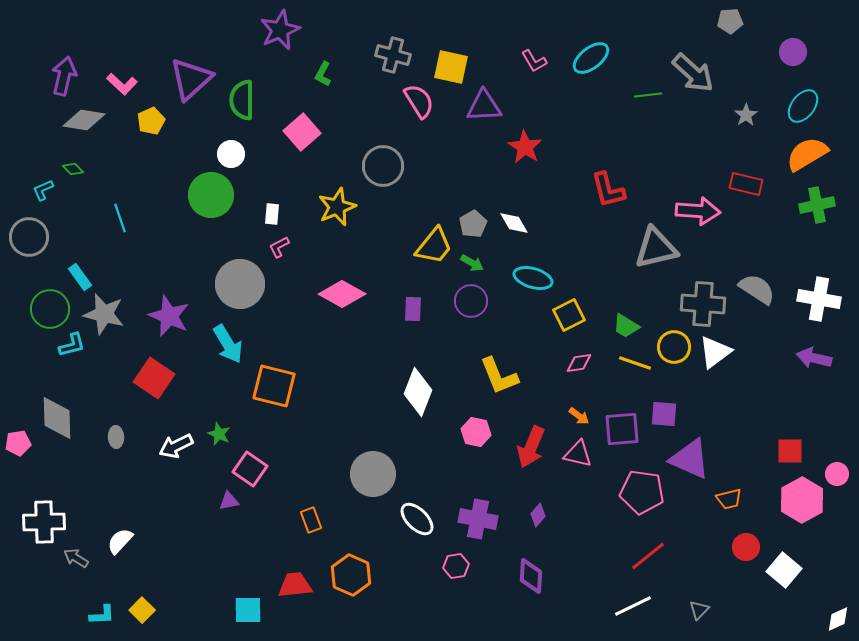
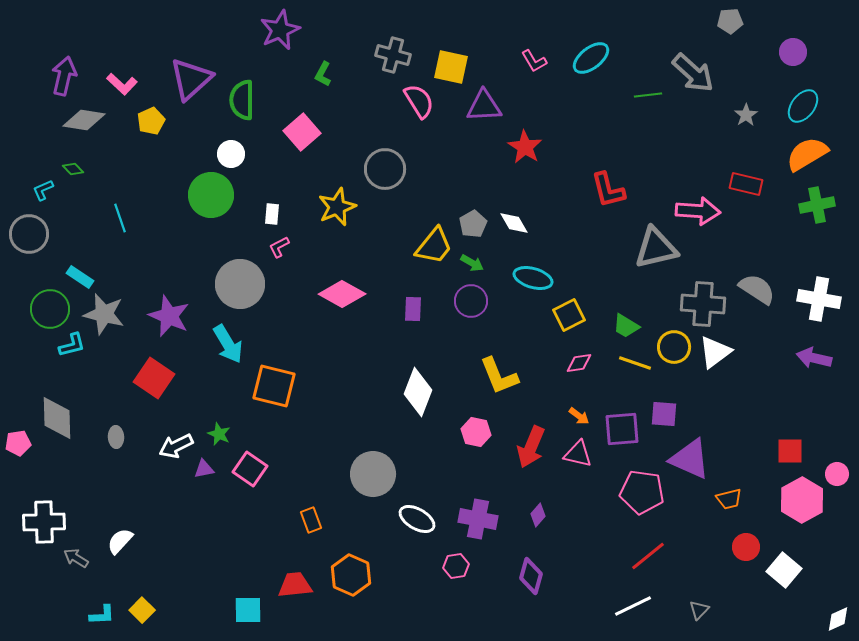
gray circle at (383, 166): moved 2 px right, 3 px down
gray circle at (29, 237): moved 3 px up
cyan rectangle at (80, 277): rotated 20 degrees counterclockwise
purple triangle at (229, 501): moved 25 px left, 32 px up
white ellipse at (417, 519): rotated 15 degrees counterclockwise
purple diamond at (531, 576): rotated 12 degrees clockwise
